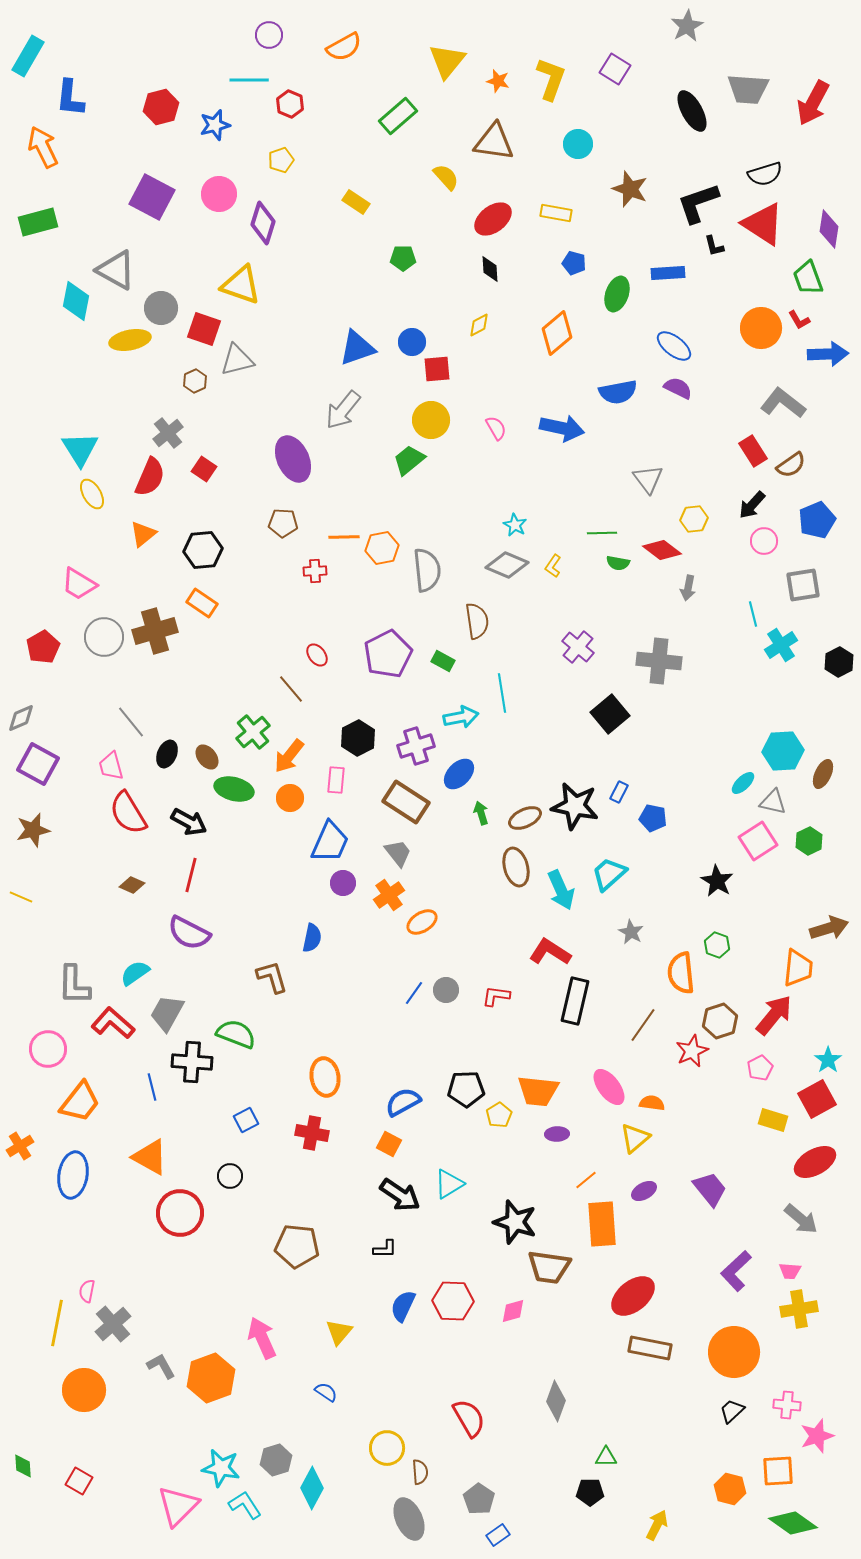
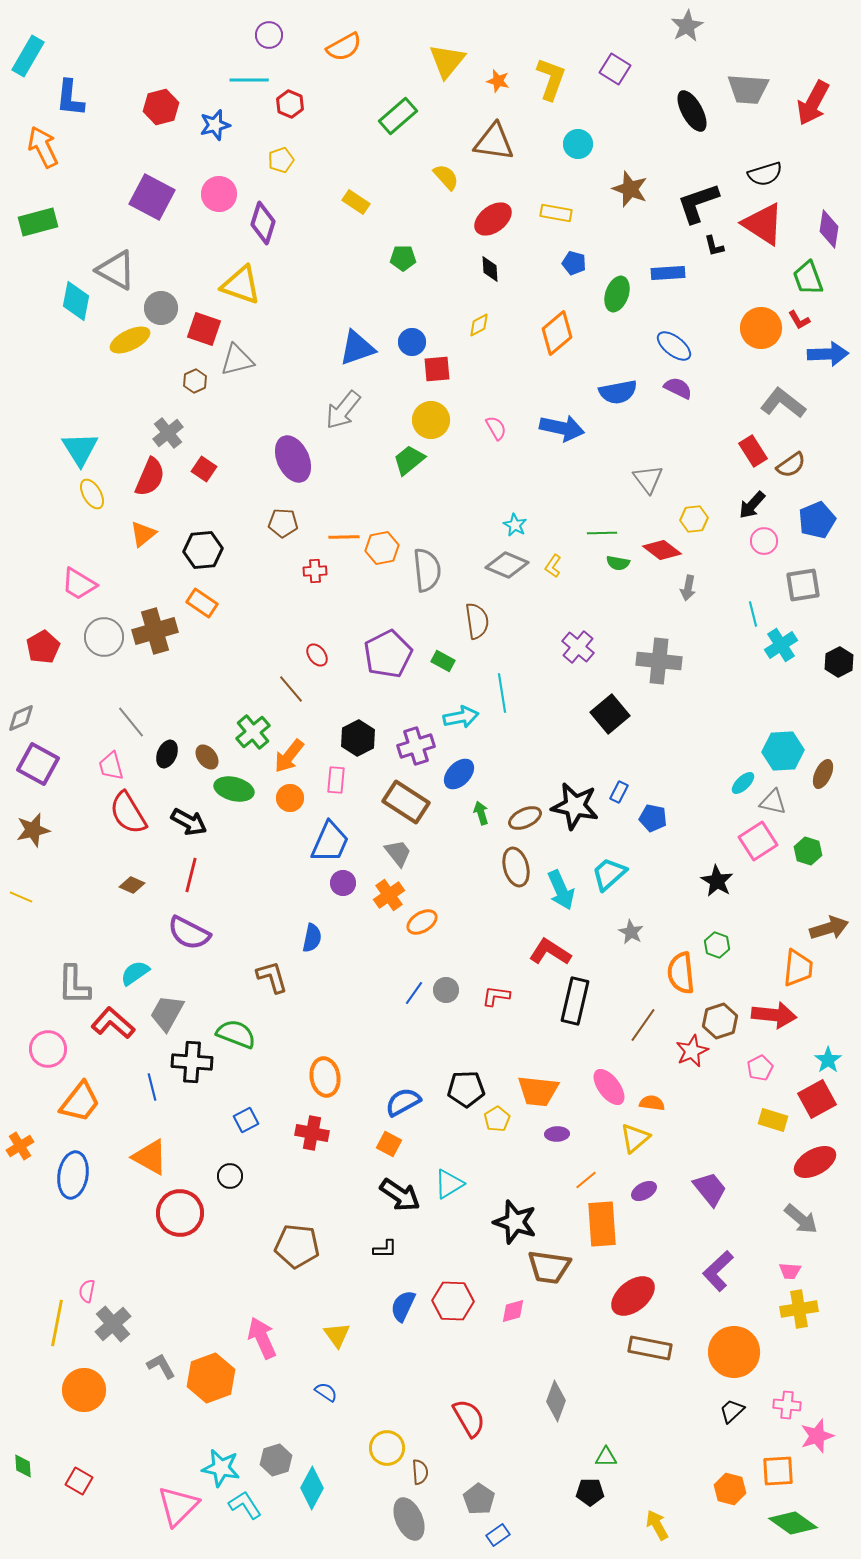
yellow ellipse at (130, 340): rotated 15 degrees counterclockwise
green hexagon at (809, 841): moved 1 px left, 10 px down; rotated 16 degrees counterclockwise
red arrow at (774, 1015): rotated 57 degrees clockwise
yellow pentagon at (499, 1115): moved 2 px left, 4 px down
purple L-shape at (736, 1271): moved 18 px left
yellow triangle at (339, 1332): moved 2 px left, 3 px down; rotated 16 degrees counterclockwise
yellow arrow at (657, 1525): rotated 56 degrees counterclockwise
